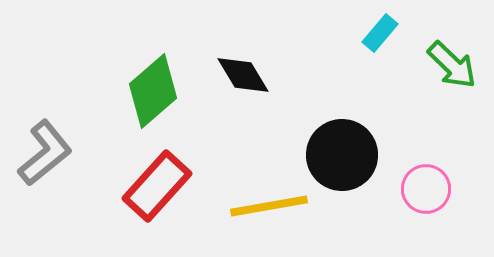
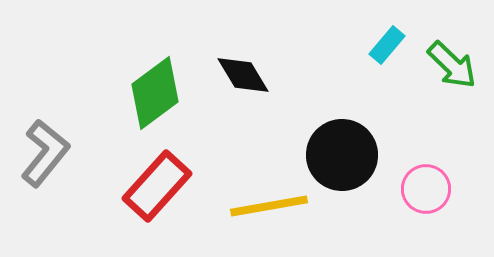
cyan rectangle: moved 7 px right, 12 px down
green diamond: moved 2 px right, 2 px down; rotated 4 degrees clockwise
gray L-shape: rotated 12 degrees counterclockwise
